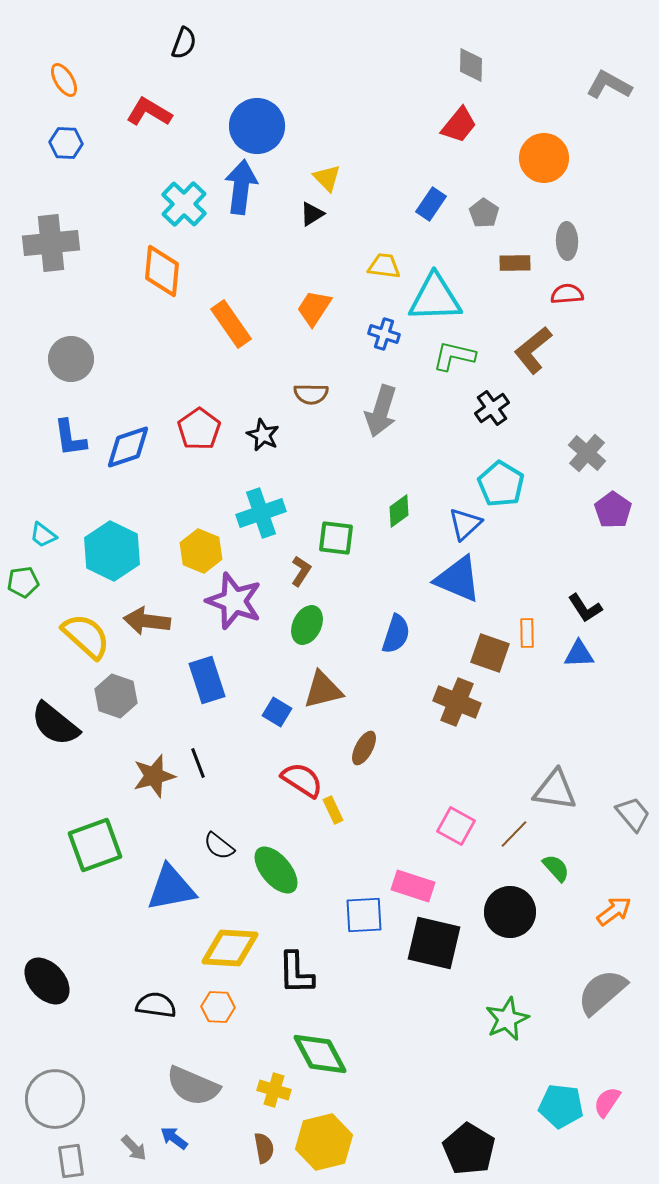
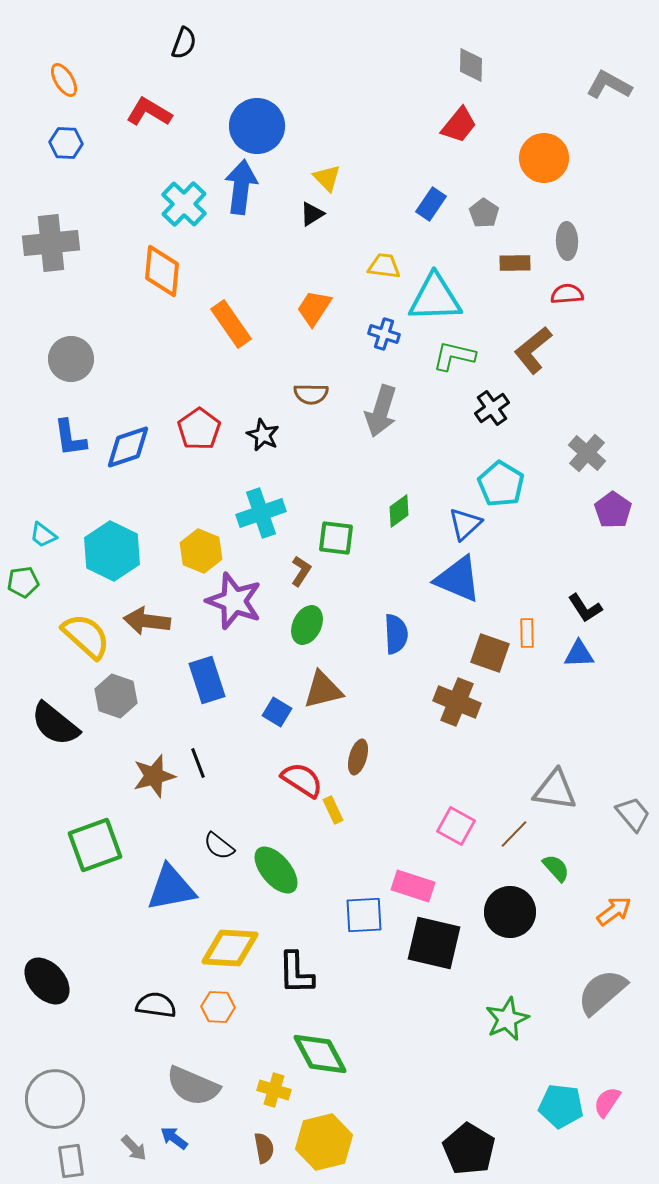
blue semicircle at (396, 634): rotated 21 degrees counterclockwise
brown ellipse at (364, 748): moved 6 px left, 9 px down; rotated 12 degrees counterclockwise
